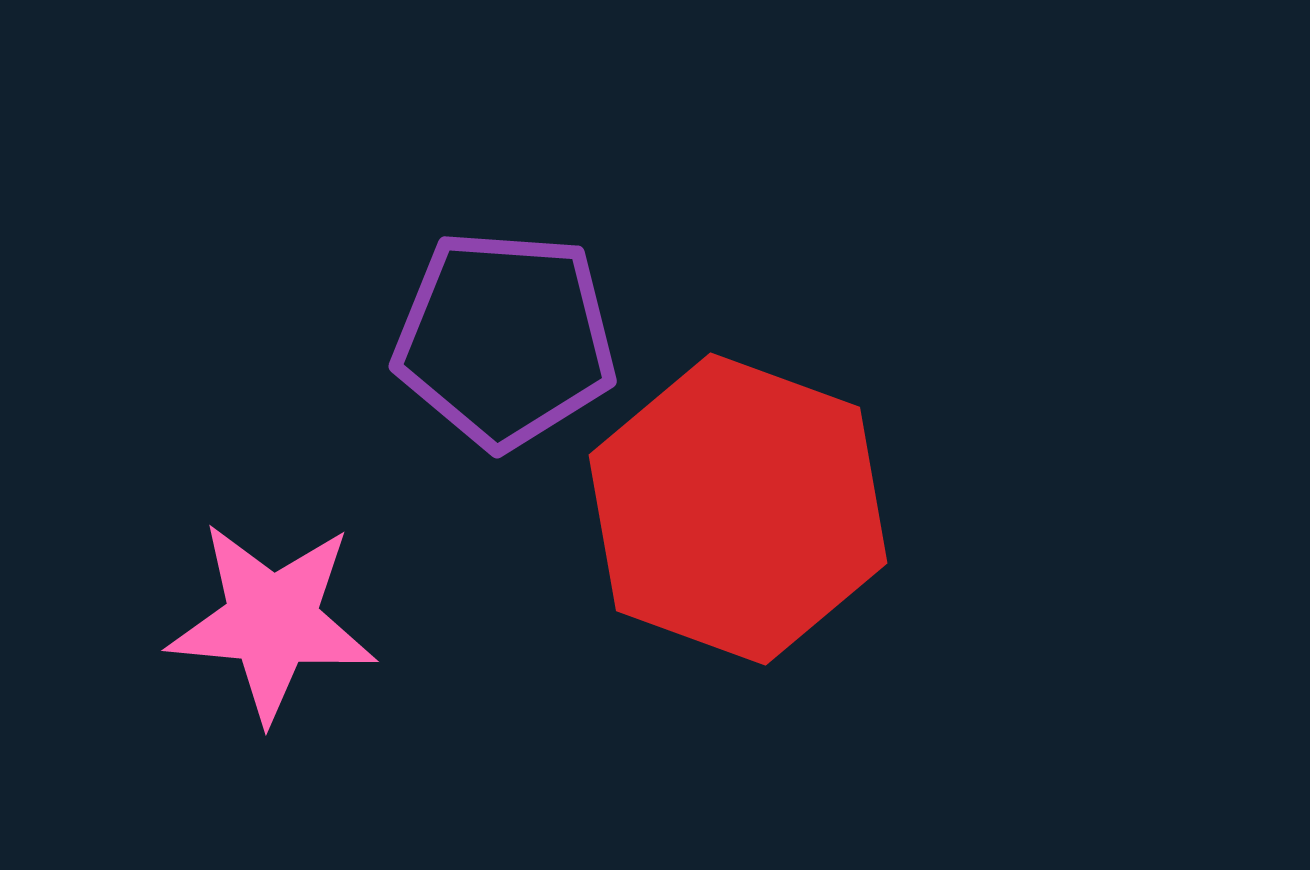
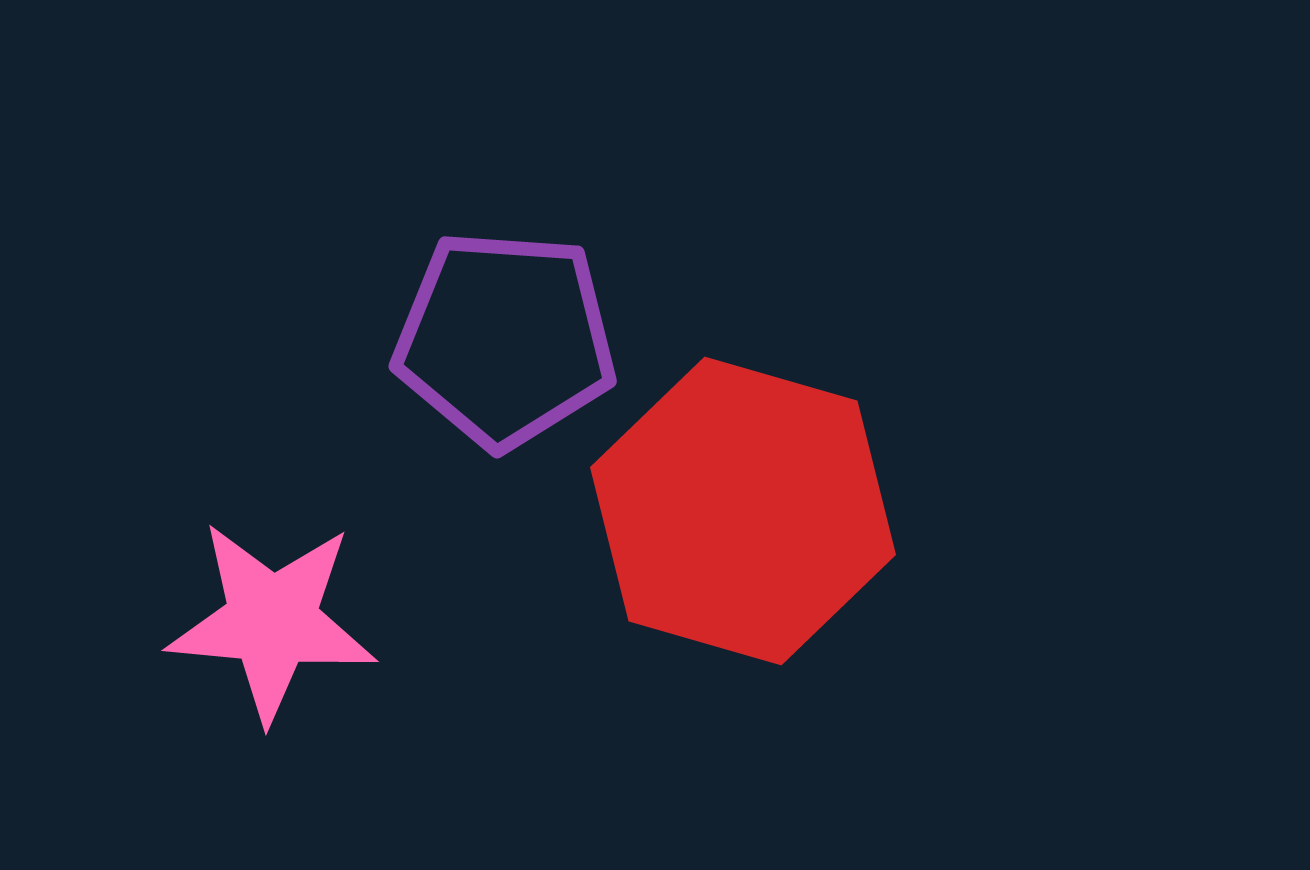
red hexagon: moved 5 px right, 2 px down; rotated 4 degrees counterclockwise
